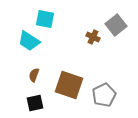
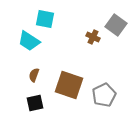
gray square: rotated 15 degrees counterclockwise
